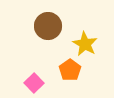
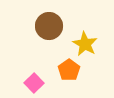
brown circle: moved 1 px right
orange pentagon: moved 1 px left
